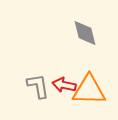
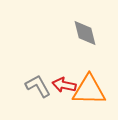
gray L-shape: rotated 20 degrees counterclockwise
